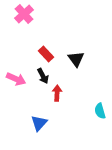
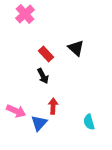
pink cross: moved 1 px right
black triangle: moved 11 px up; rotated 12 degrees counterclockwise
pink arrow: moved 32 px down
red arrow: moved 4 px left, 13 px down
cyan semicircle: moved 11 px left, 11 px down
